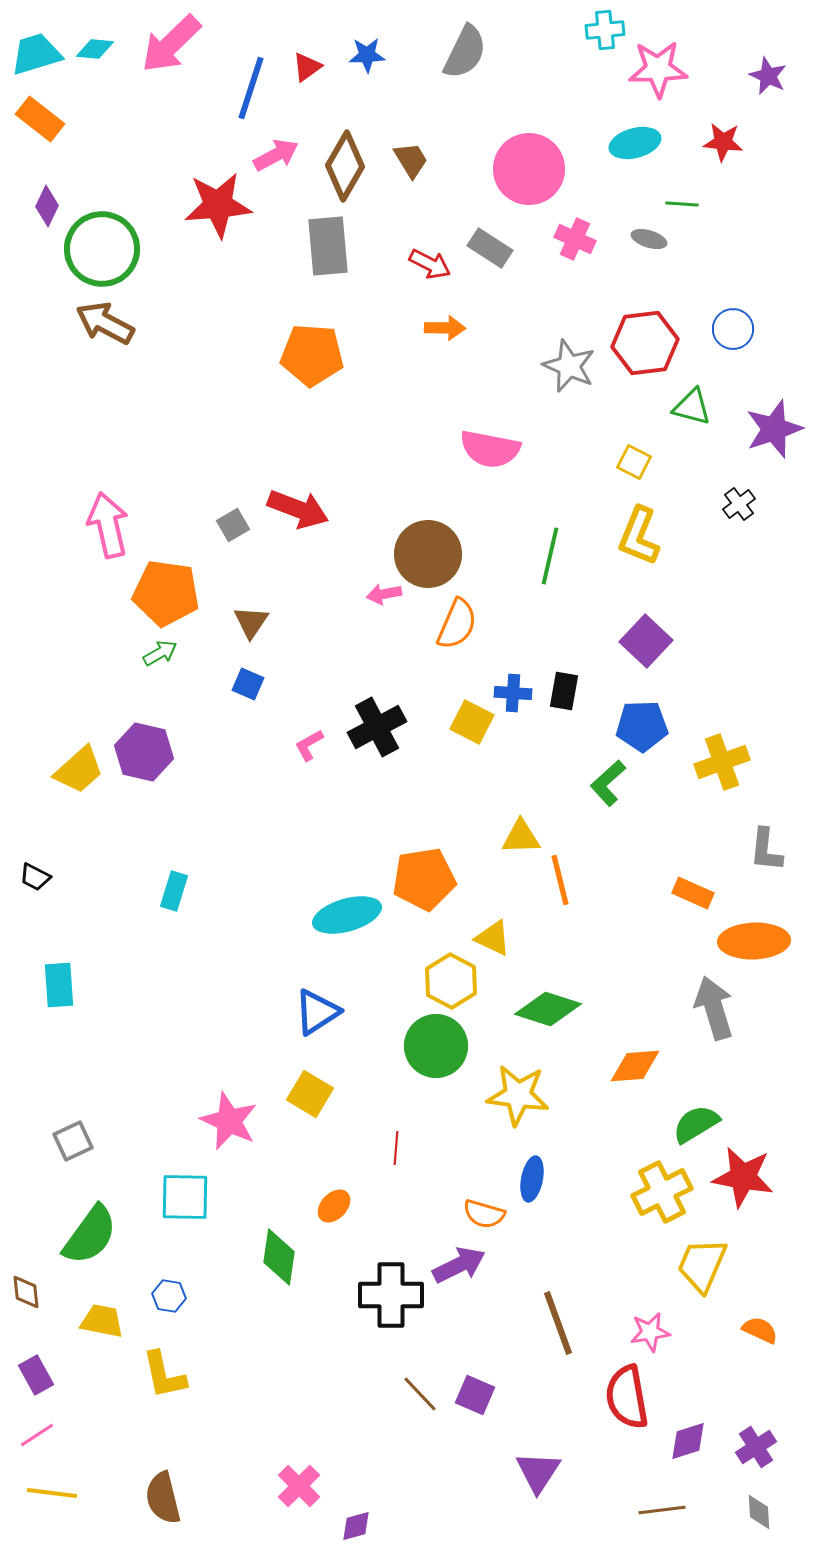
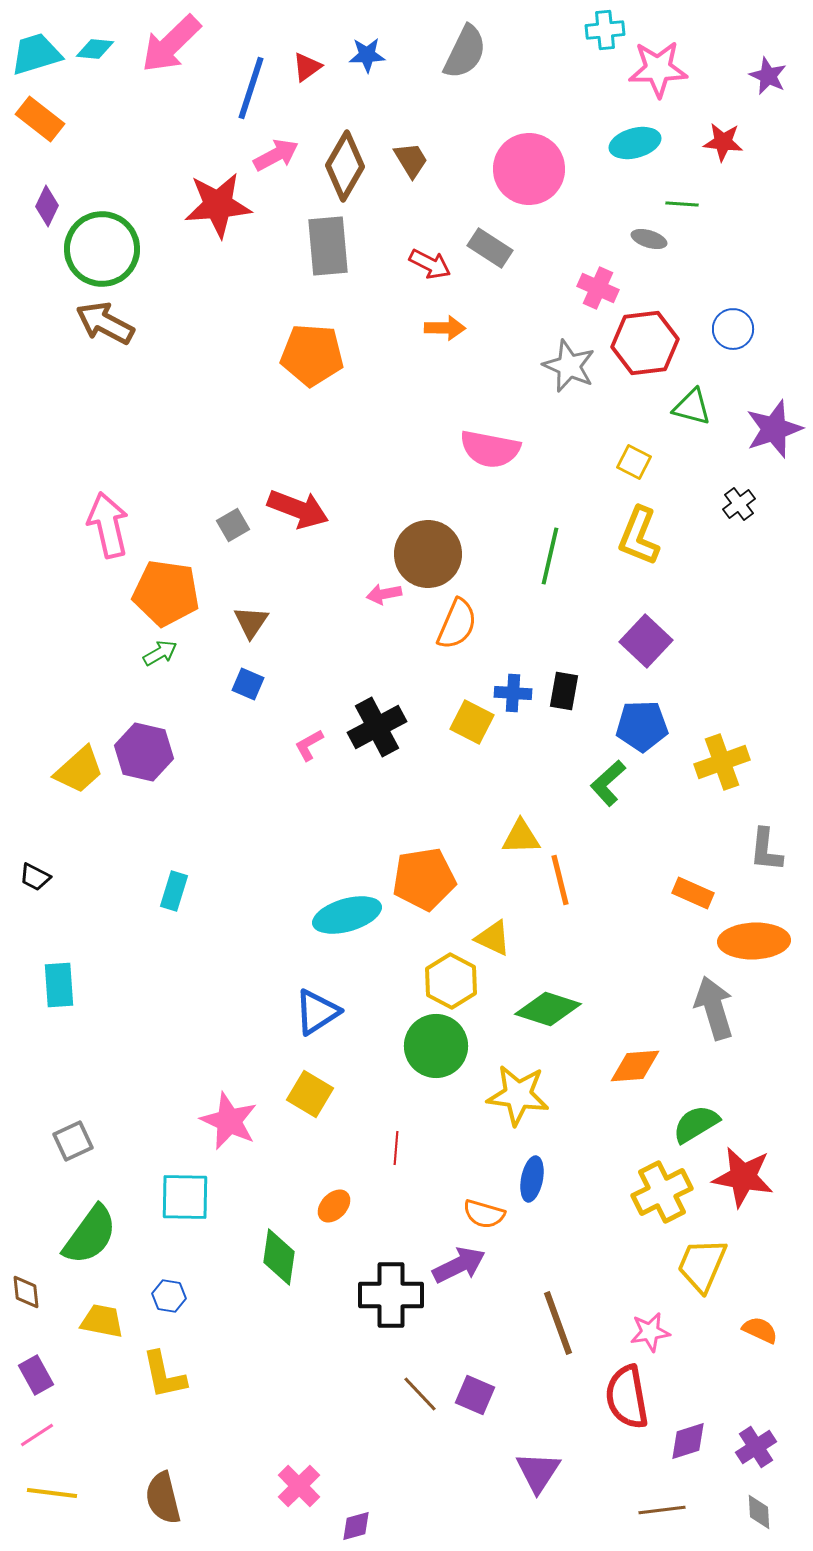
pink cross at (575, 239): moved 23 px right, 49 px down
